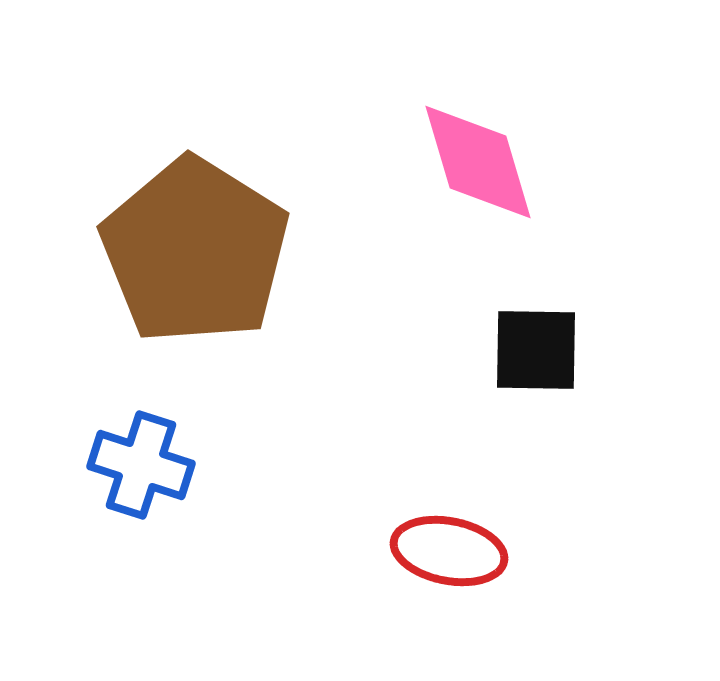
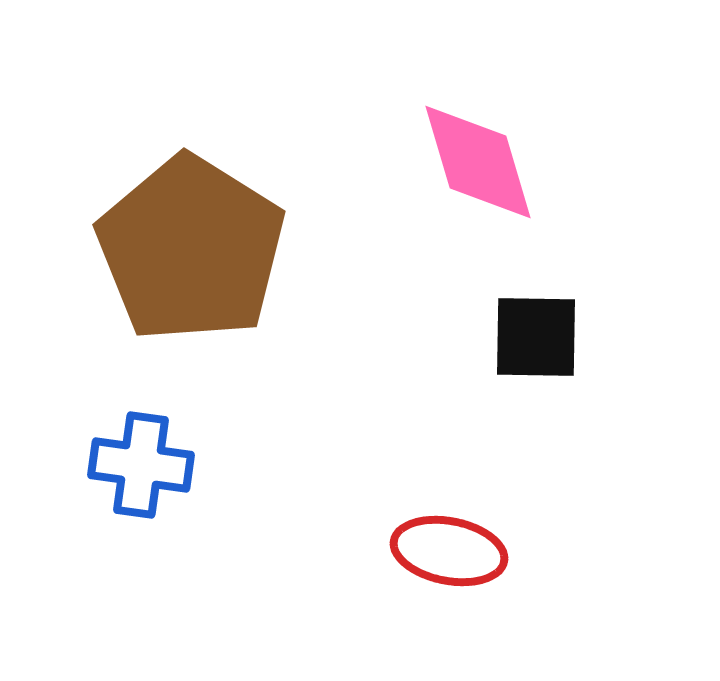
brown pentagon: moved 4 px left, 2 px up
black square: moved 13 px up
blue cross: rotated 10 degrees counterclockwise
